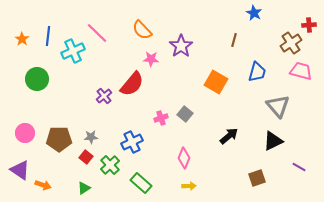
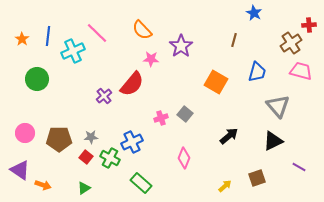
green cross: moved 7 px up; rotated 18 degrees counterclockwise
yellow arrow: moved 36 px right; rotated 40 degrees counterclockwise
